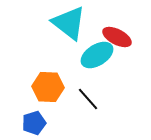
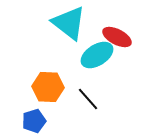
blue pentagon: moved 2 px up
